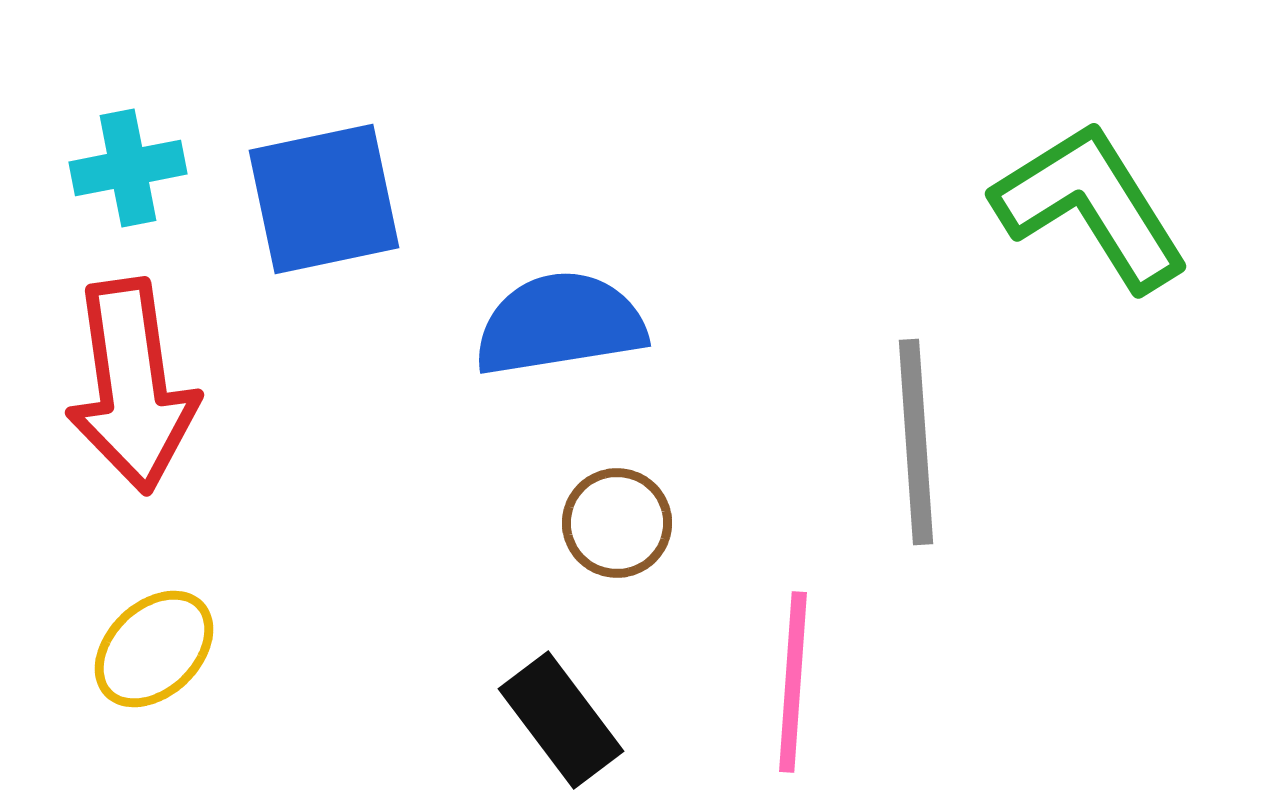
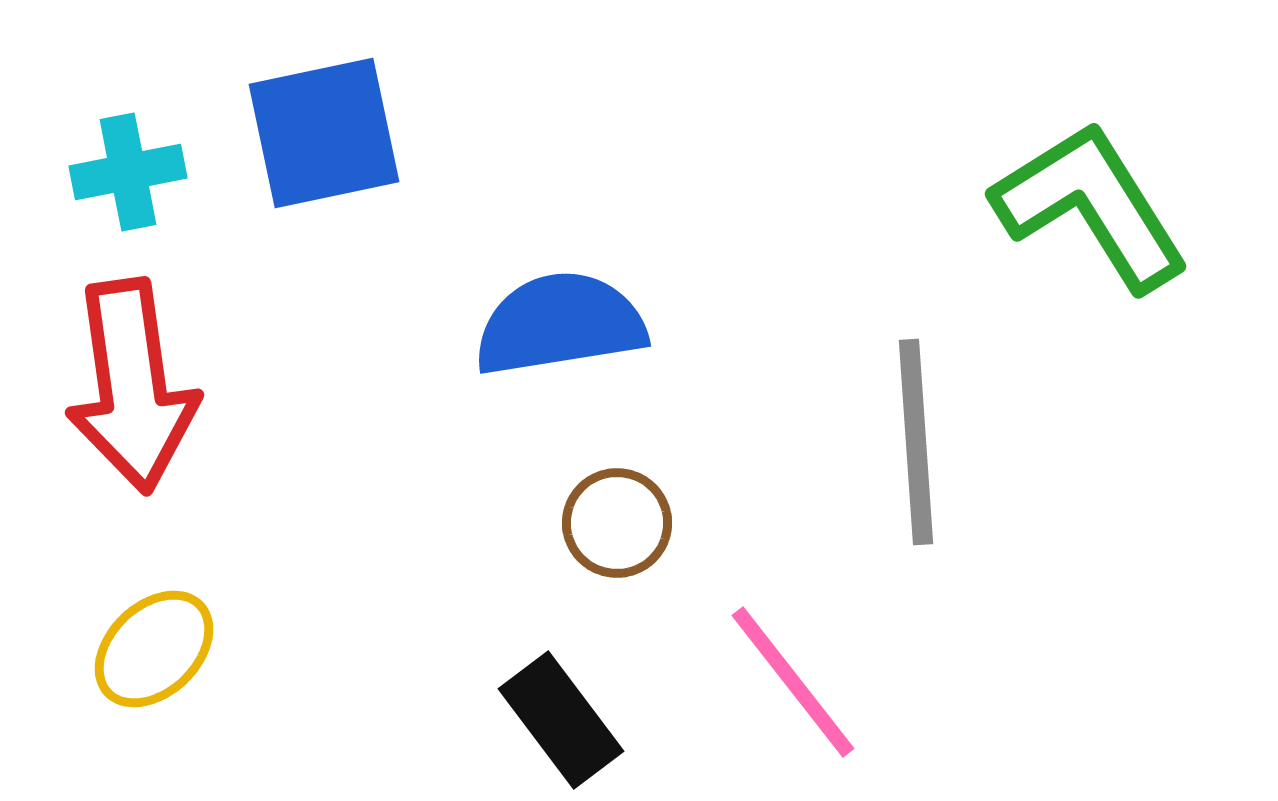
cyan cross: moved 4 px down
blue square: moved 66 px up
pink line: rotated 42 degrees counterclockwise
